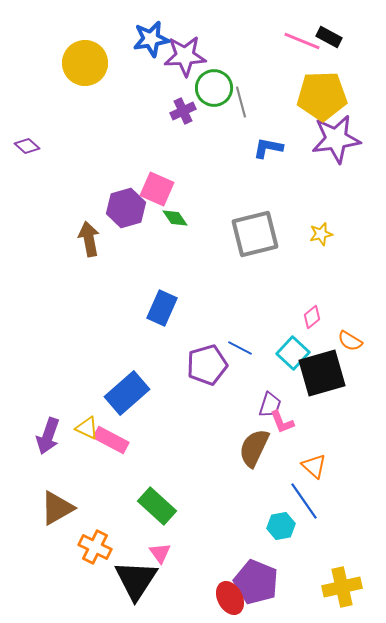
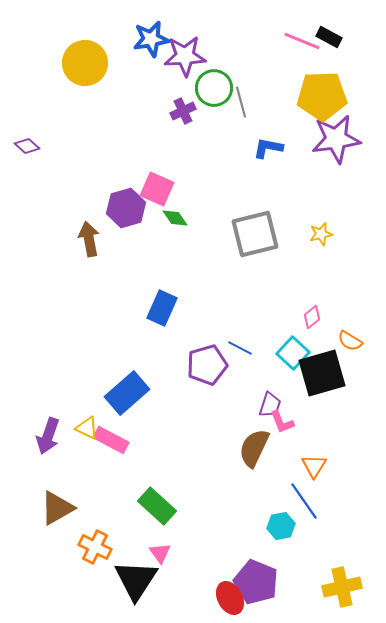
orange triangle at (314, 466): rotated 20 degrees clockwise
